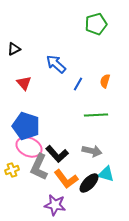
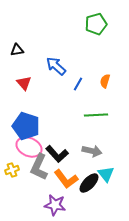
black triangle: moved 3 px right, 1 px down; rotated 16 degrees clockwise
blue arrow: moved 2 px down
cyan triangle: rotated 36 degrees clockwise
